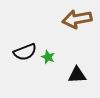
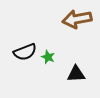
black triangle: moved 1 px left, 1 px up
